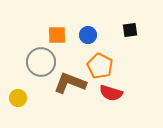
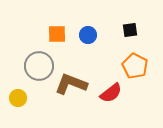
orange square: moved 1 px up
gray circle: moved 2 px left, 4 px down
orange pentagon: moved 35 px right
brown L-shape: moved 1 px right, 1 px down
red semicircle: rotated 55 degrees counterclockwise
